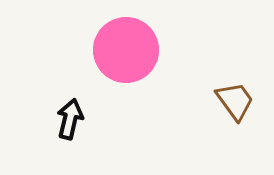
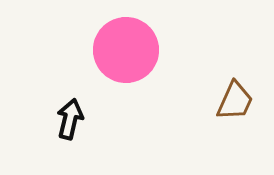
brown trapezoid: rotated 60 degrees clockwise
